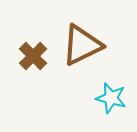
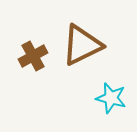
brown cross: rotated 16 degrees clockwise
